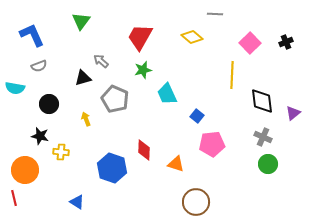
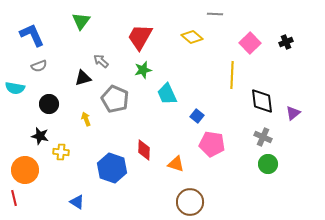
pink pentagon: rotated 15 degrees clockwise
brown circle: moved 6 px left
